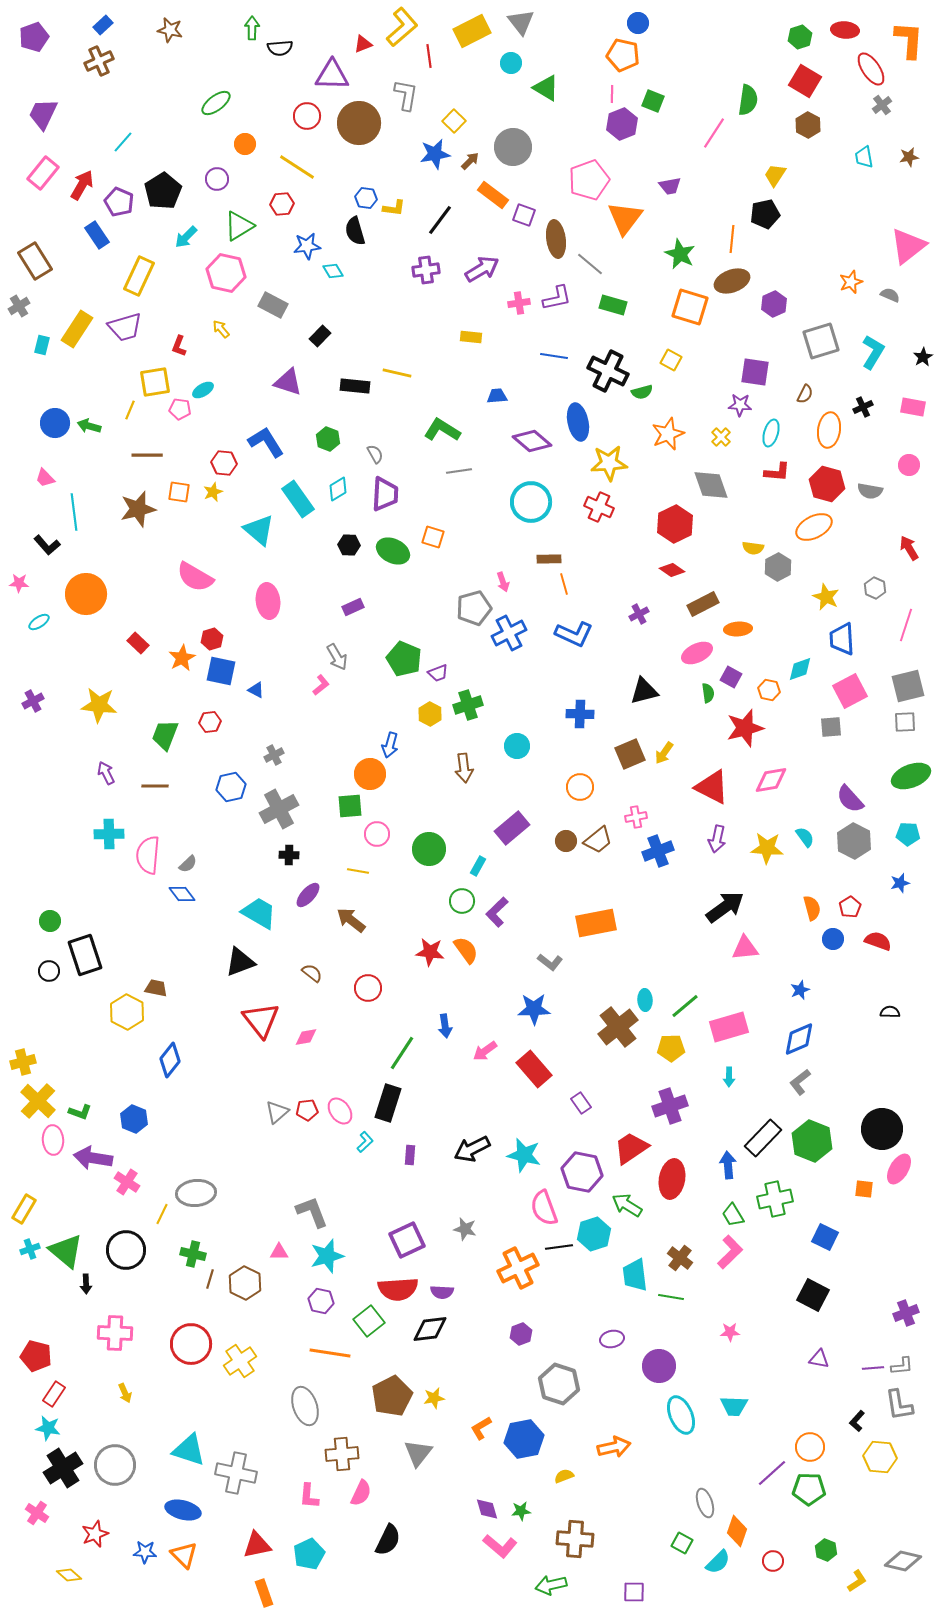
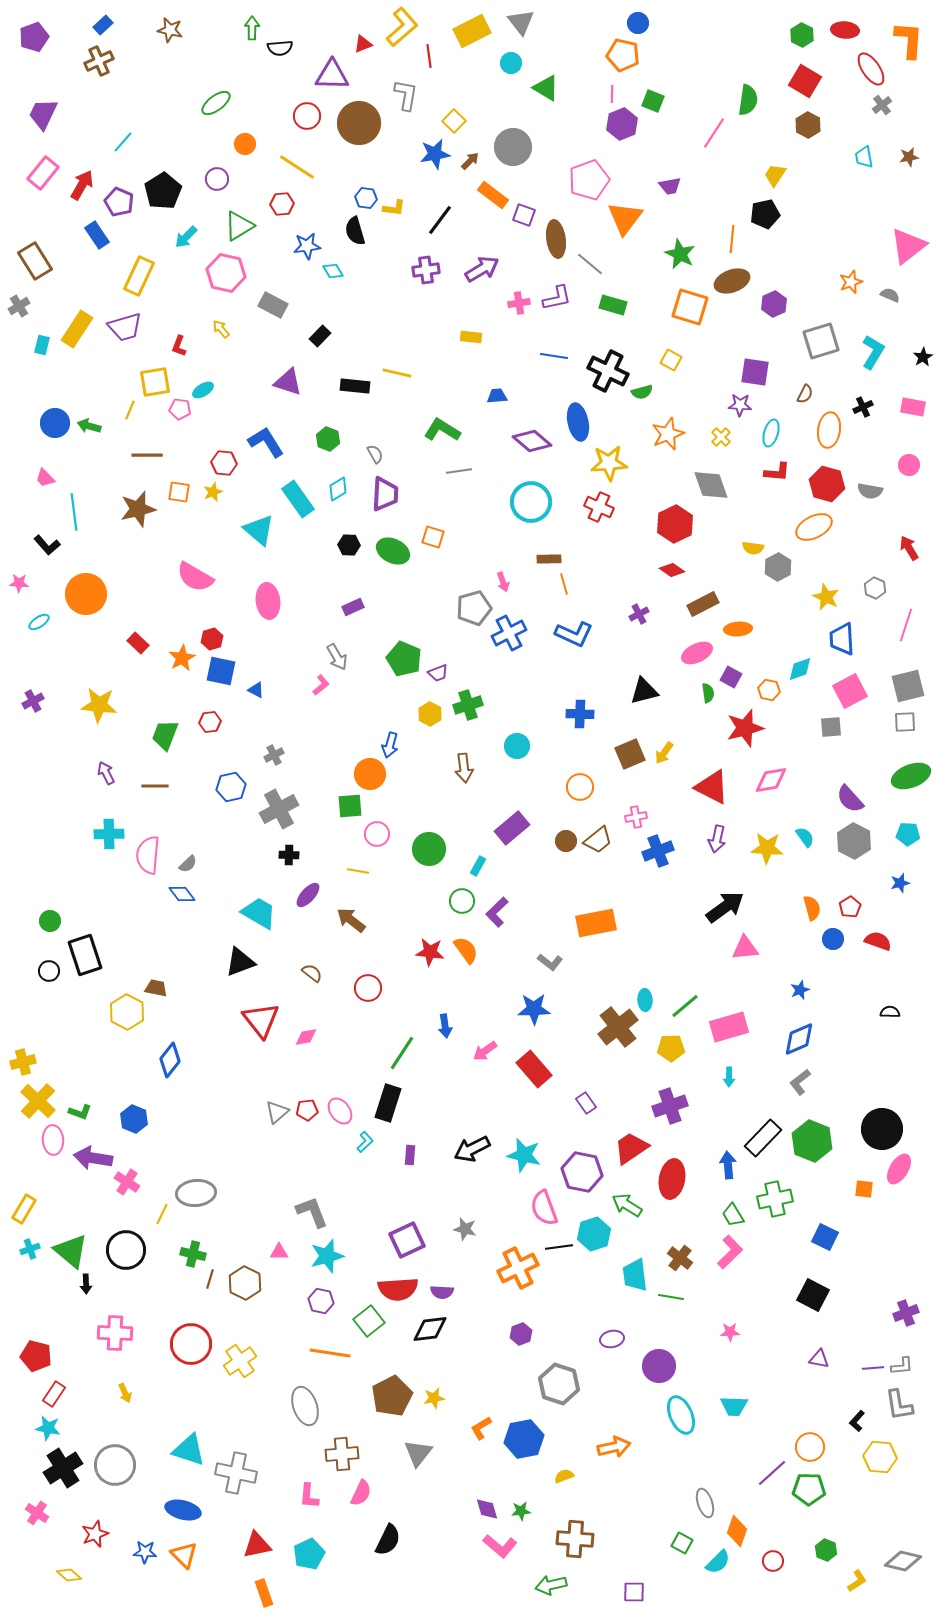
green hexagon at (800, 37): moved 2 px right, 2 px up; rotated 15 degrees counterclockwise
purple rectangle at (581, 1103): moved 5 px right
green triangle at (66, 1251): moved 5 px right
